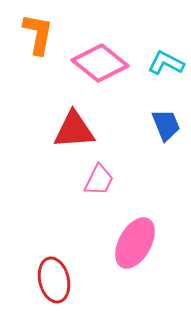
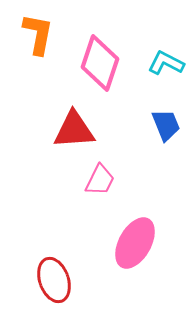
pink diamond: rotated 70 degrees clockwise
pink trapezoid: moved 1 px right
red ellipse: rotated 6 degrees counterclockwise
